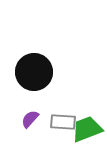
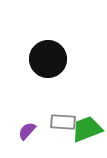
black circle: moved 14 px right, 13 px up
purple semicircle: moved 3 px left, 12 px down
